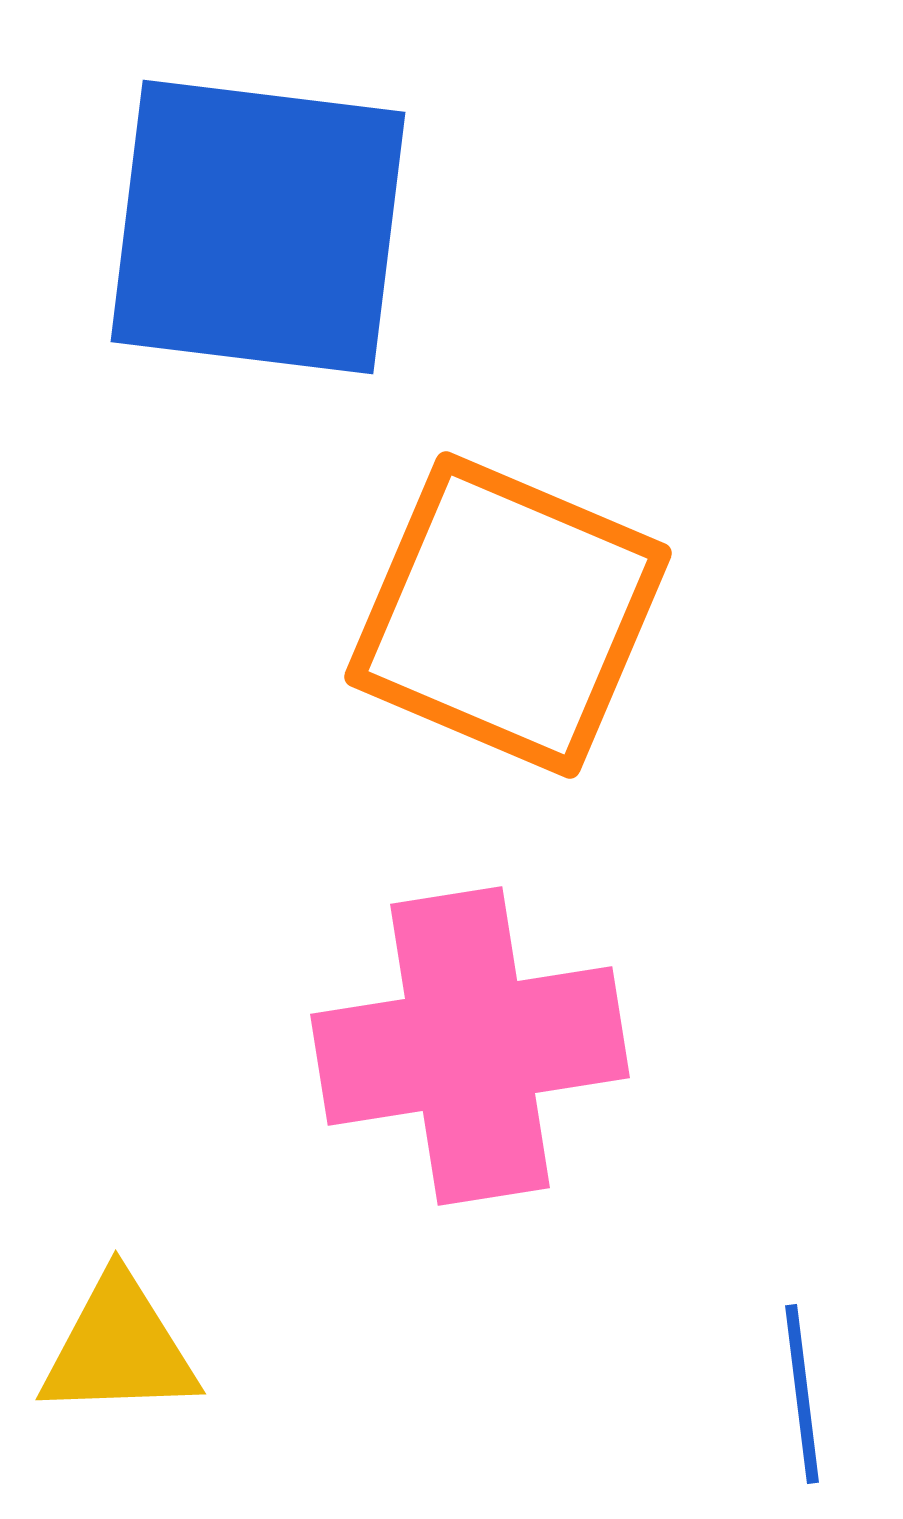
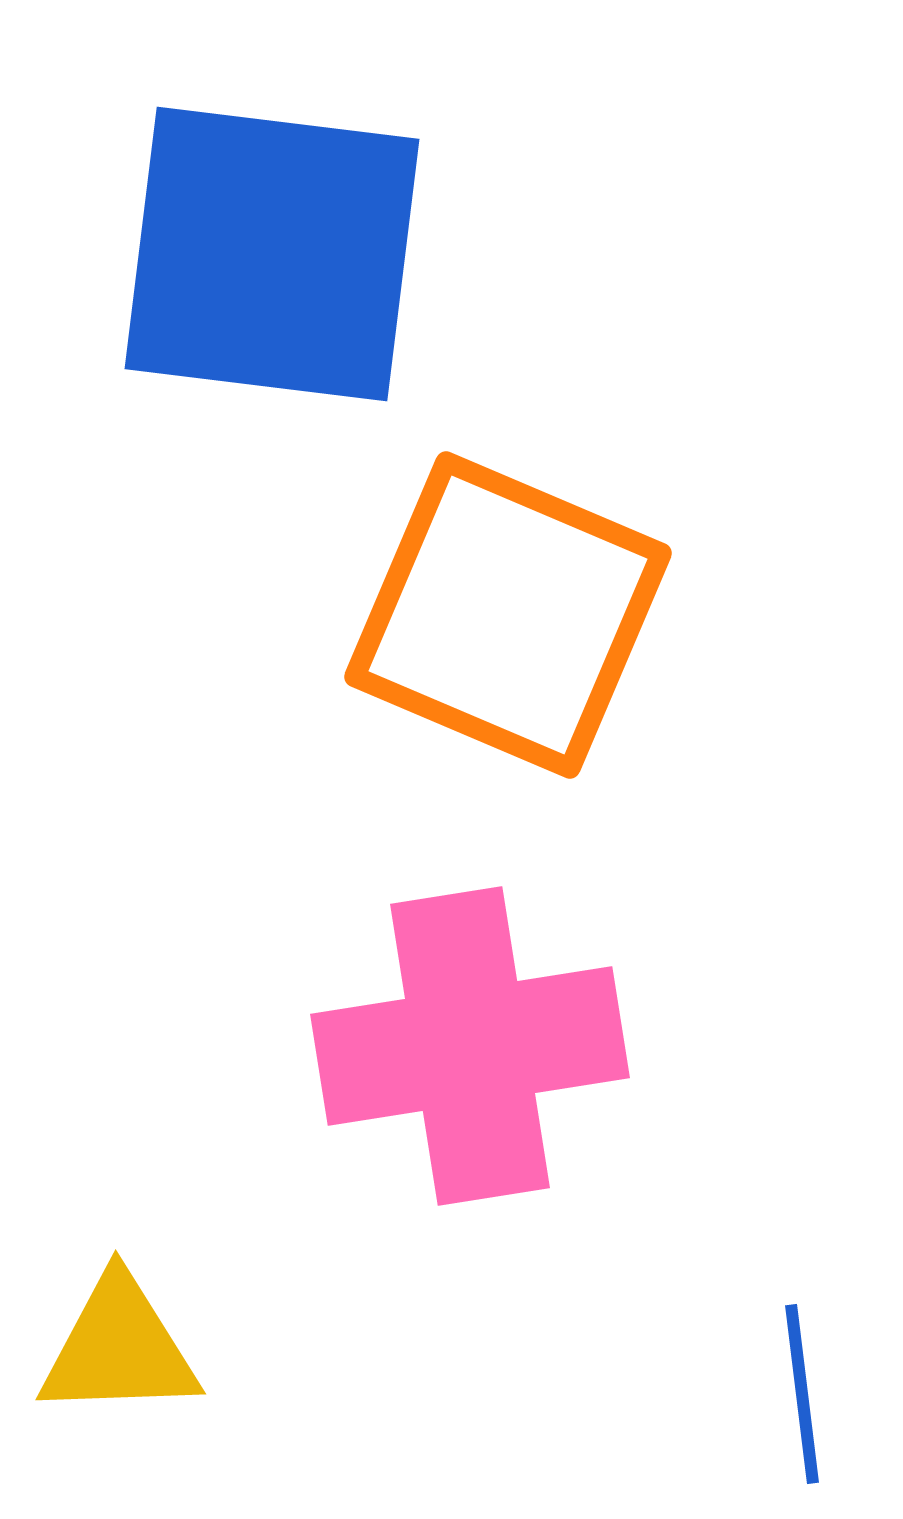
blue square: moved 14 px right, 27 px down
